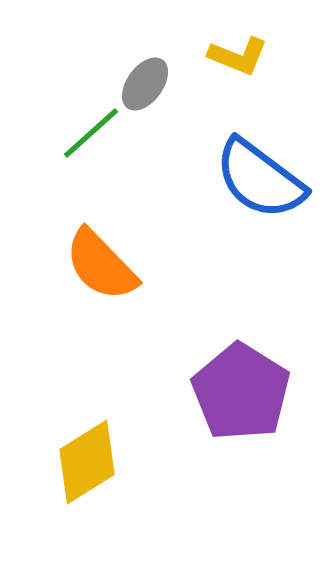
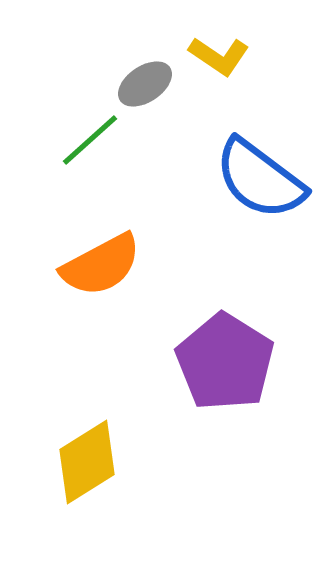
yellow L-shape: moved 19 px left; rotated 12 degrees clockwise
gray ellipse: rotated 20 degrees clockwise
green line: moved 1 px left, 7 px down
orange semicircle: rotated 74 degrees counterclockwise
purple pentagon: moved 16 px left, 30 px up
